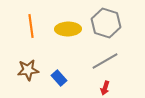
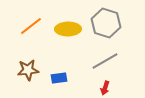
orange line: rotated 60 degrees clockwise
blue rectangle: rotated 56 degrees counterclockwise
